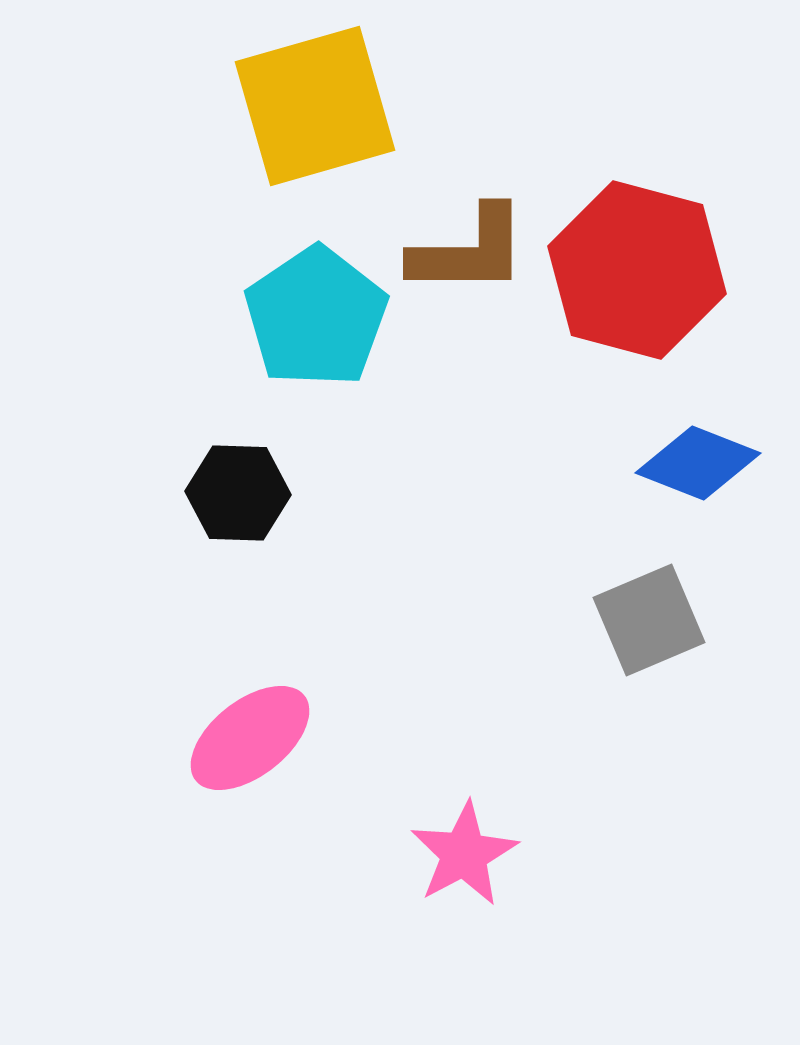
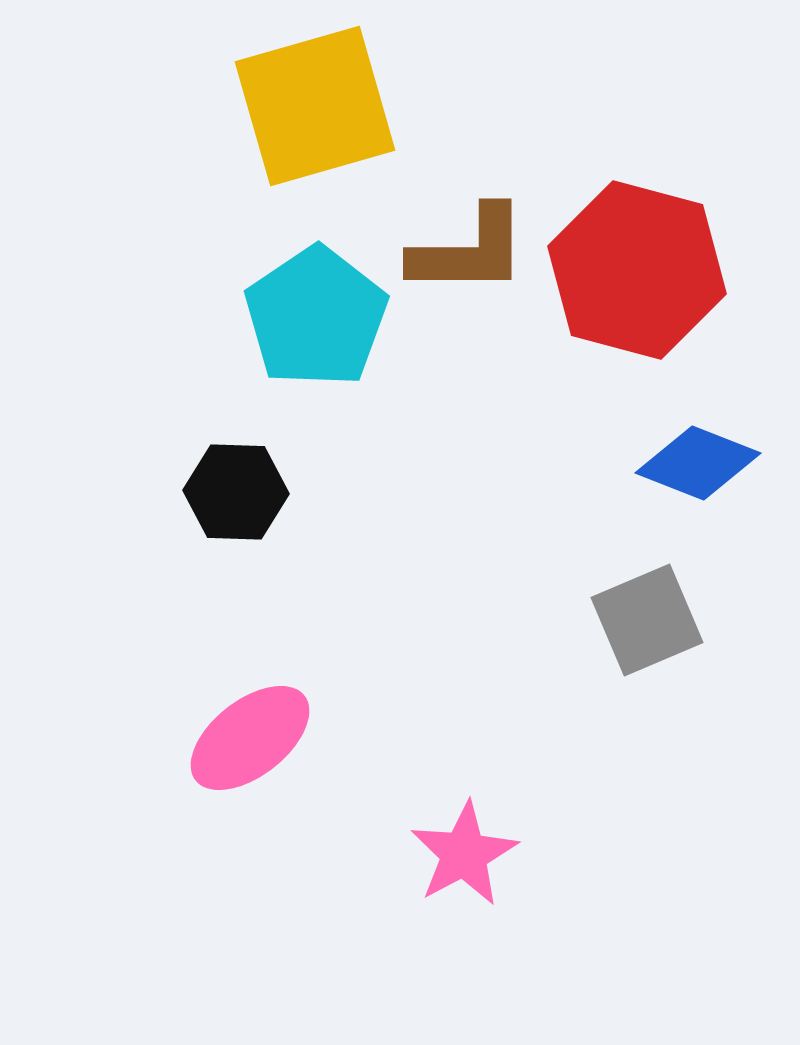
black hexagon: moved 2 px left, 1 px up
gray square: moved 2 px left
